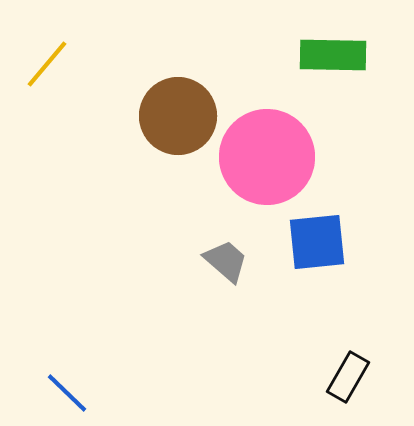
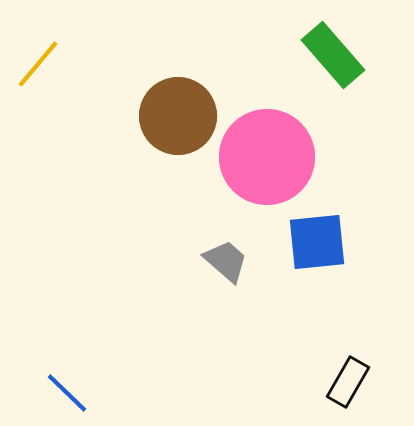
green rectangle: rotated 48 degrees clockwise
yellow line: moved 9 px left
black rectangle: moved 5 px down
